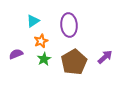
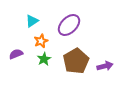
cyan triangle: moved 1 px left
purple ellipse: rotated 50 degrees clockwise
purple arrow: moved 9 px down; rotated 28 degrees clockwise
brown pentagon: moved 2 px right, 1 px up
